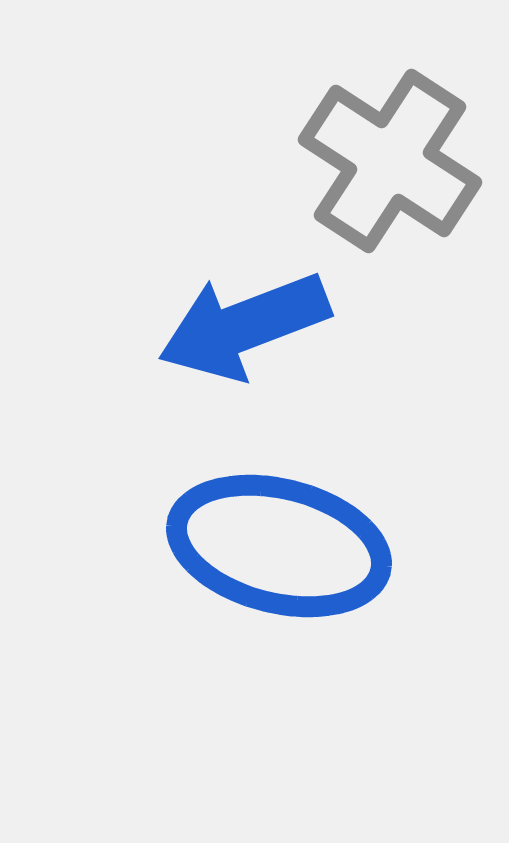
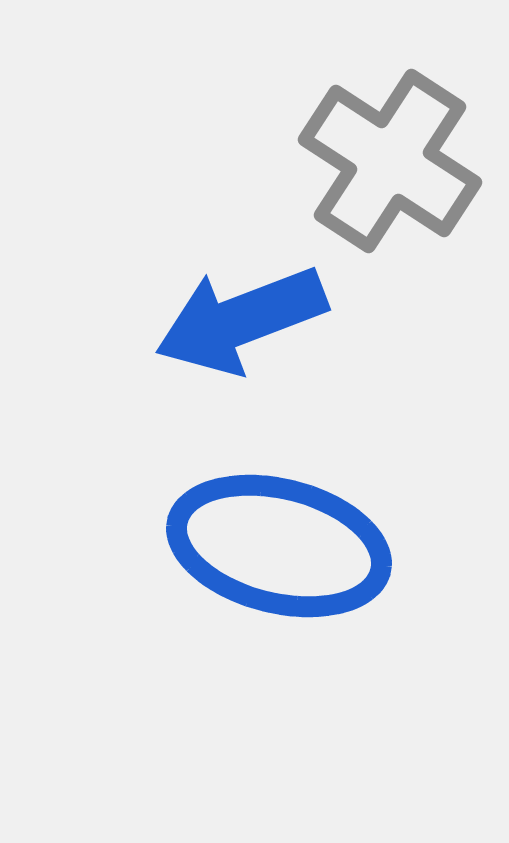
blue arrow: moved 3 px left, 6 px up
